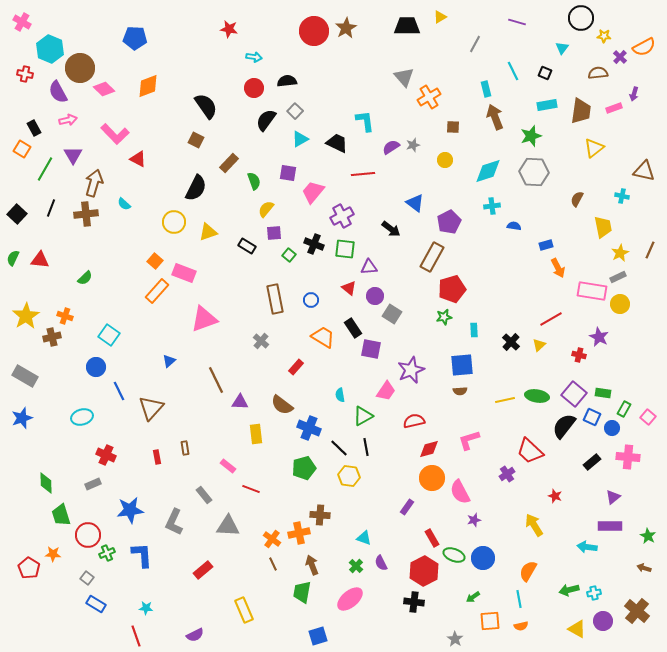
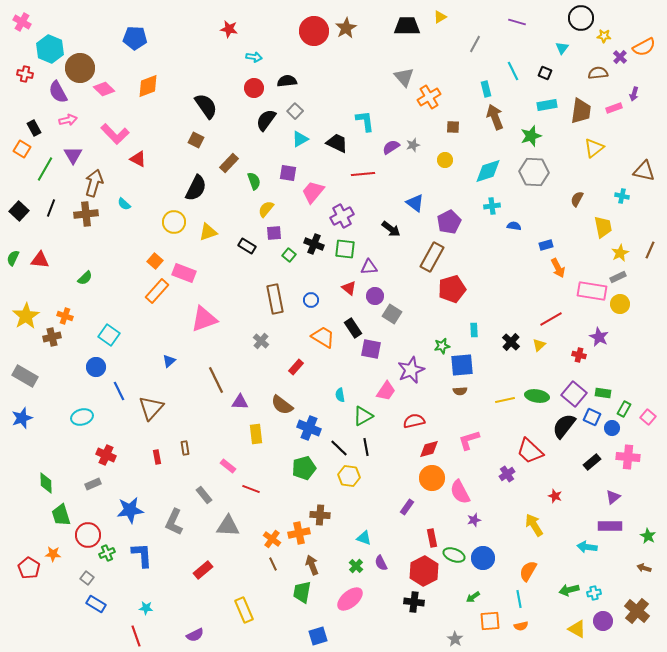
black square at (17, 214): moved 2 px right, 3 px up
green star at (444, 317): moved 2 px left, 29 px down
red rectangle at (432, 538): rotated 18 degrees clockwise
